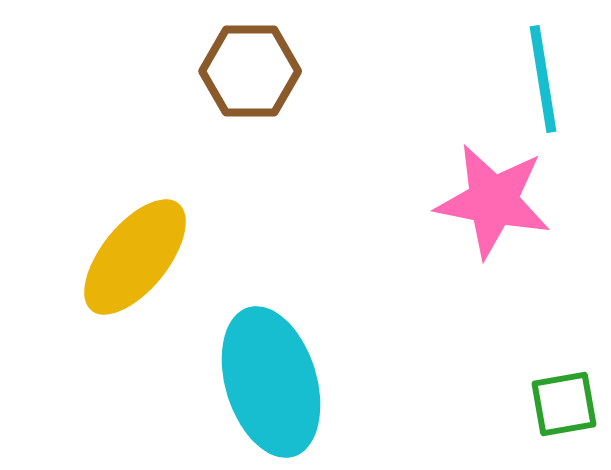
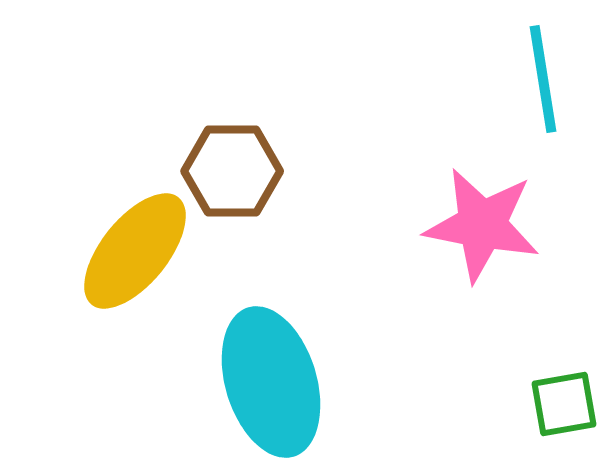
brown hexagon: moved 18 px left, 100 px down
pink star: moved 11 px left, 24 px down
yellow ellipse: moved 6 px up
